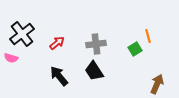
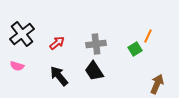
orange line: rotated 40 degrees clockwise
pink semicircle: moved 6 px right, 8 px down
